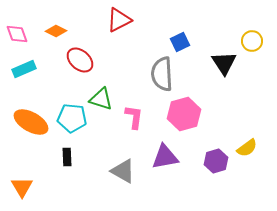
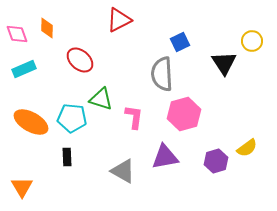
orange diamond: moved 9 px left, 3 px up; rotated 65 degrees clockwise
